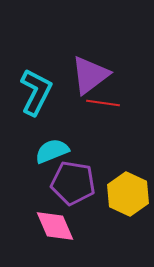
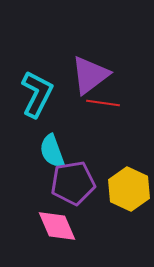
cyan L-shape: moved 1 px right, 2 px down
cyan semicircle: rotated 88 degrees counterclockwise
purple pentagon: rotated 18 degrees counterclockwise
yellow hexagon: moved 1 px right, 5 px up
pink diamond: moved 2 px right
